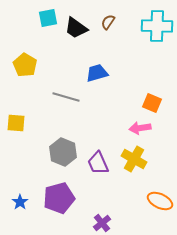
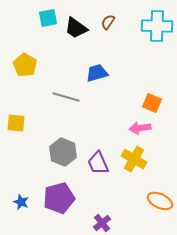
blue star: moved 1 px right; rotated 14 degrees counterclockwise
